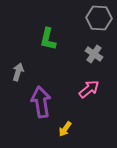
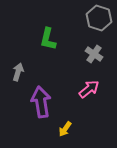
gray hexagon: rotated 15 degrees clockwise
